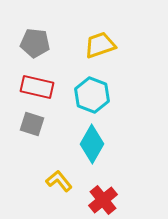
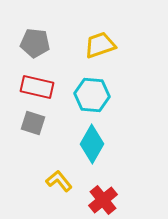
cyan hexagon: rotated 16 degrees counterclockwise
gray square: moved 1 px right, 1 px up
